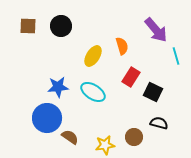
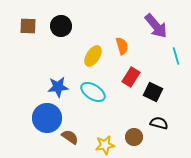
purple arrow: moved 4 px up
